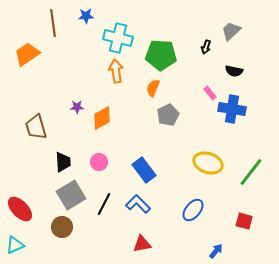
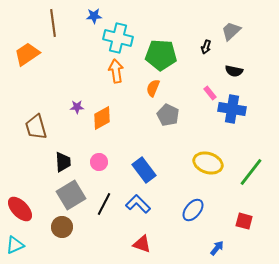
blue star: moved 8 px right
gray pentagon: rotated 20 degrees counterclockwise
red triangle: rotated 30 degrees clockwise
blue arrow: moved 1 px right, 3 px up
